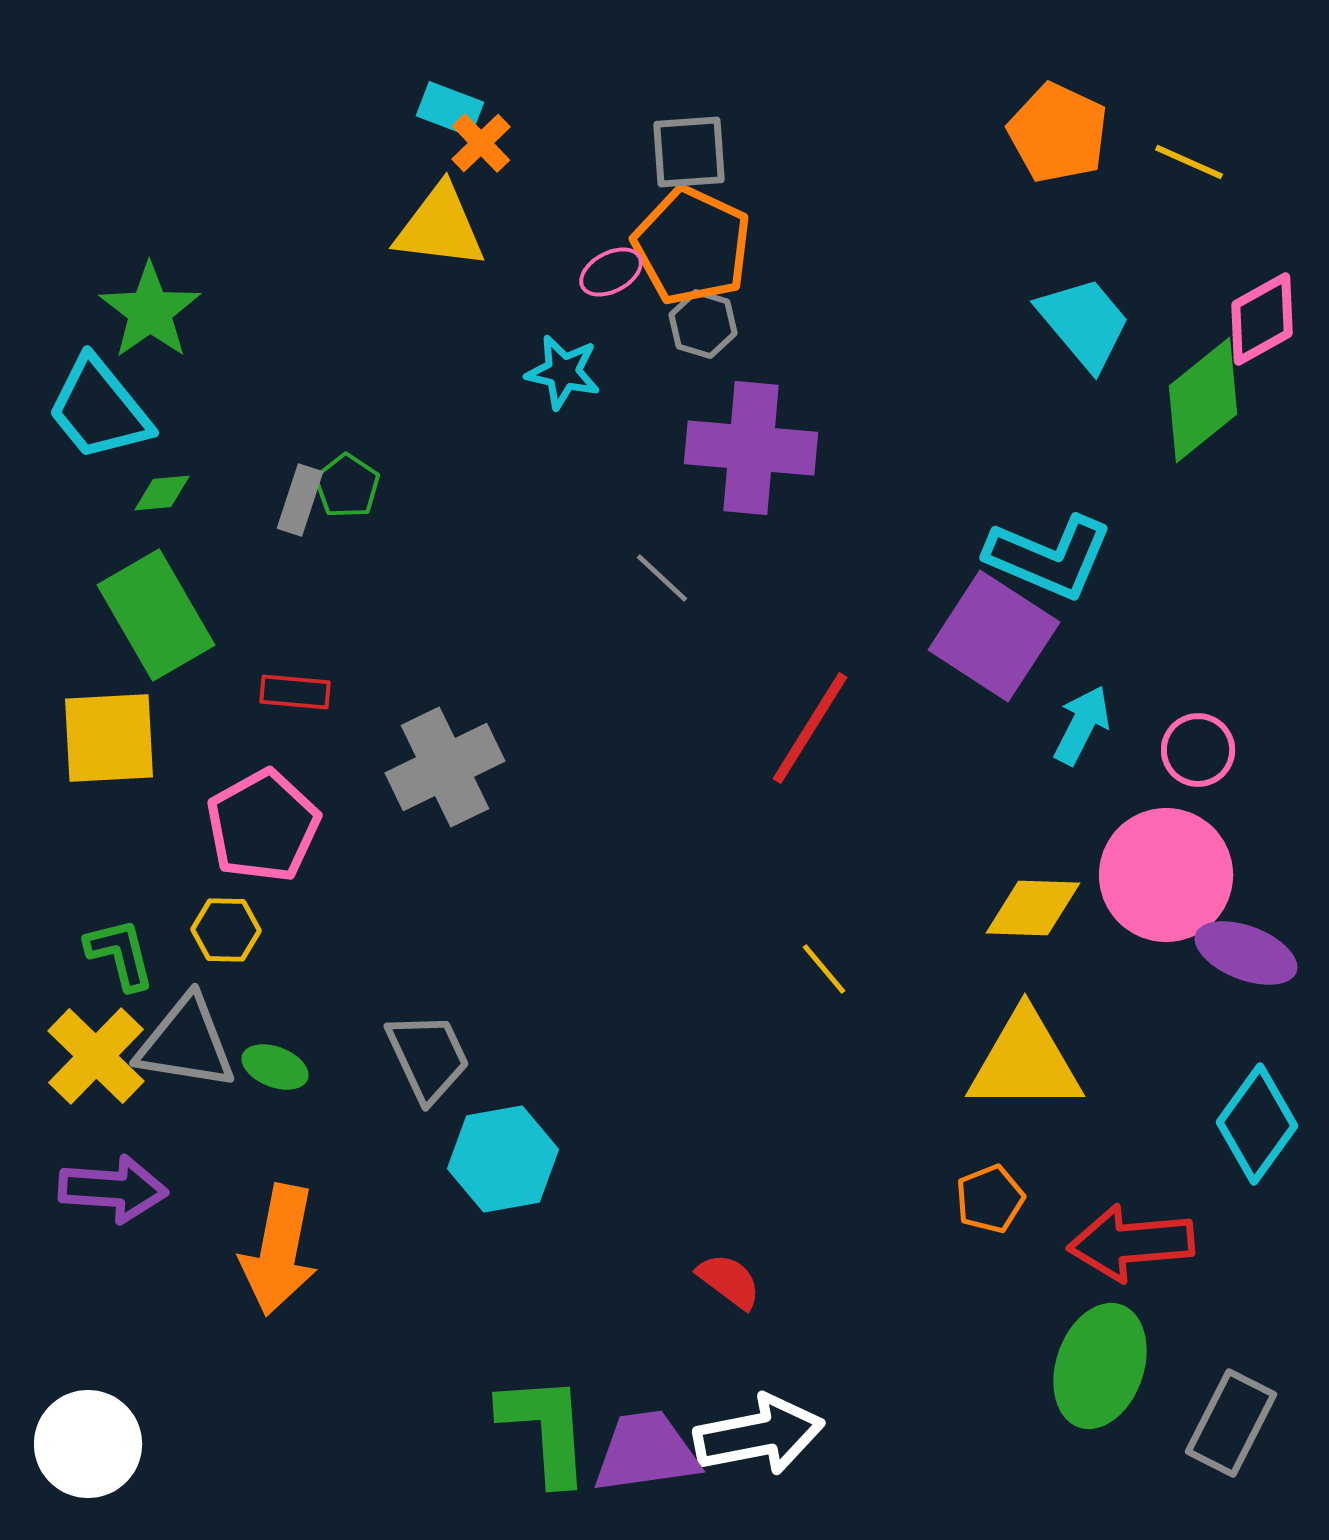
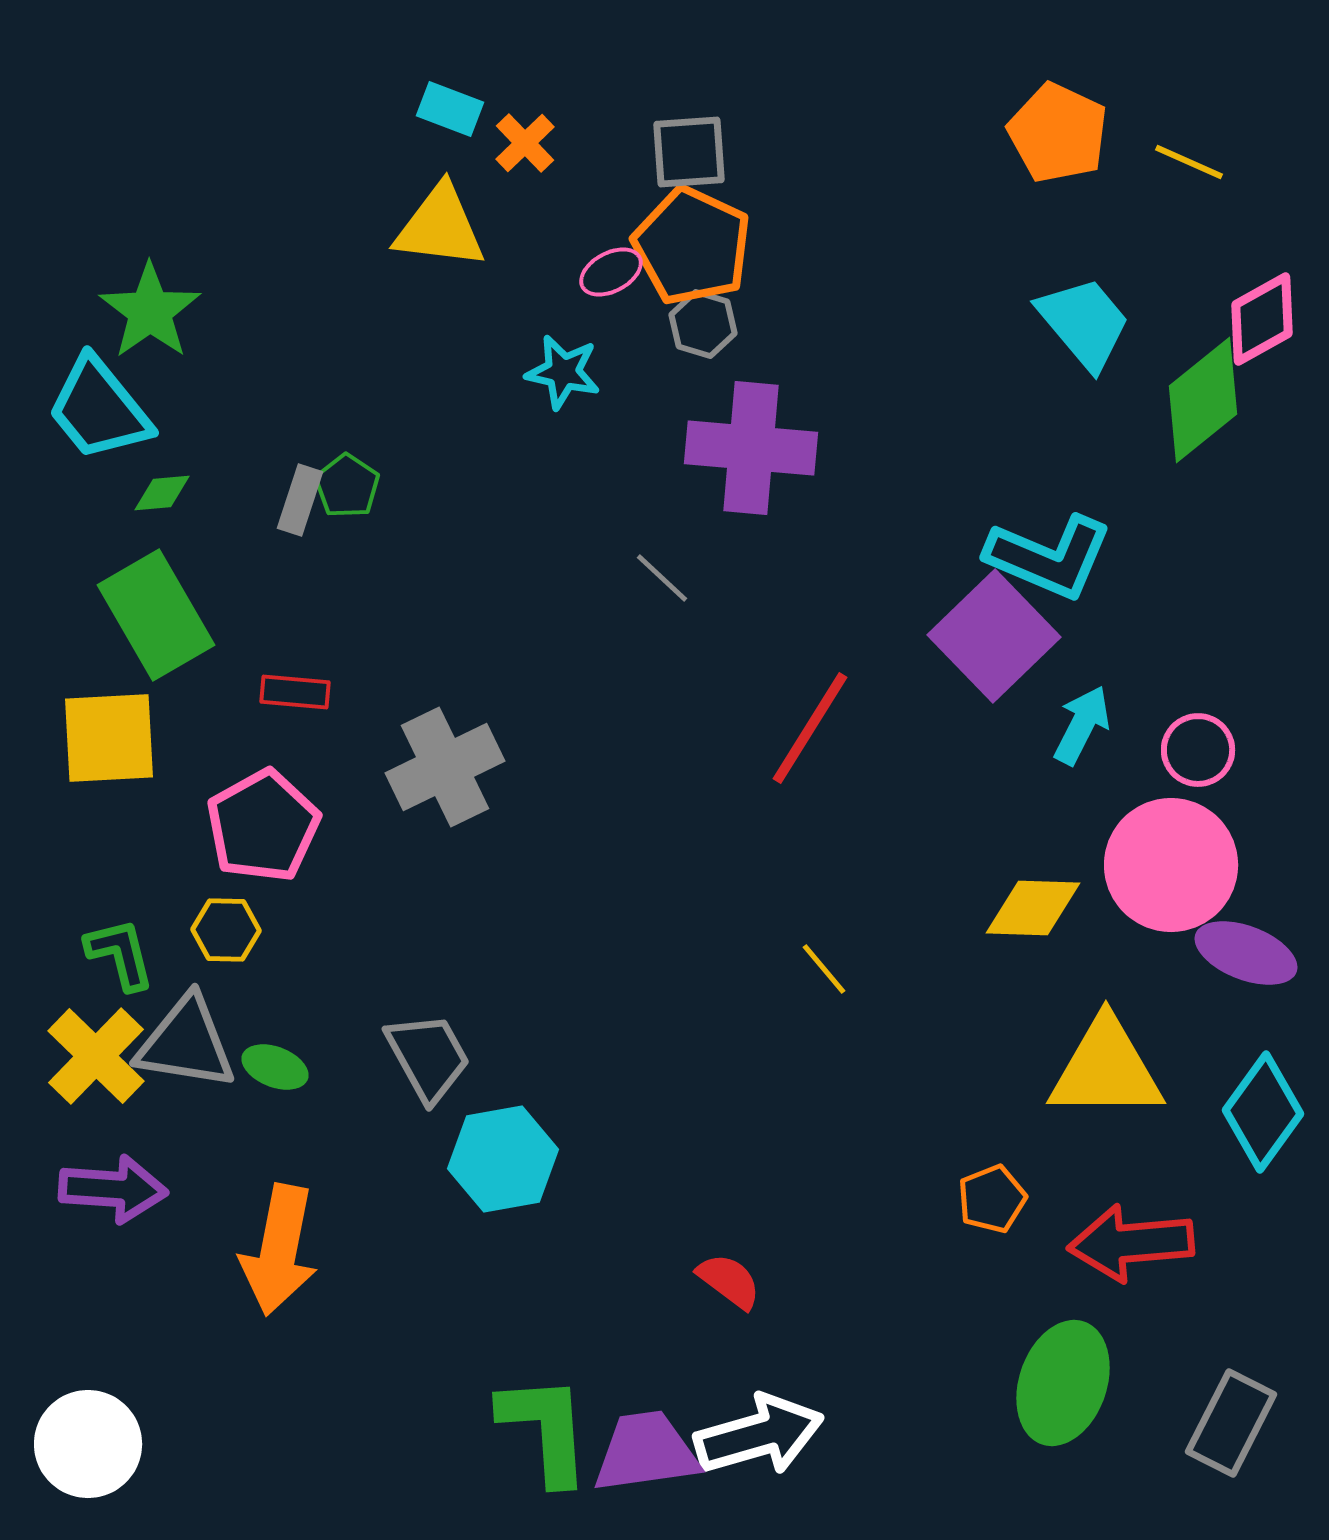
orange cross at (481, 143): moved 44 px right
purple square at (994, 636): rotated 13 degrees clockwise
pink circle at (1166, 875): moved 5 px right, 10 px up
gray trapezoid at (428, 1057): rotated 4 degrees counterclockwise
yellow triangle at (1025, 1062): moved 81 px right, 7 px down
cyan diamond at (1257, 1124): moved 6 px right, 12 px up
orange pentagon at (990, 1199): moved 2 px right
green ellipse at (1100, 1366): moved 37 px left, 17 px down
white arrow at (759, 1435): rotated 5 degrees counterclockwise
